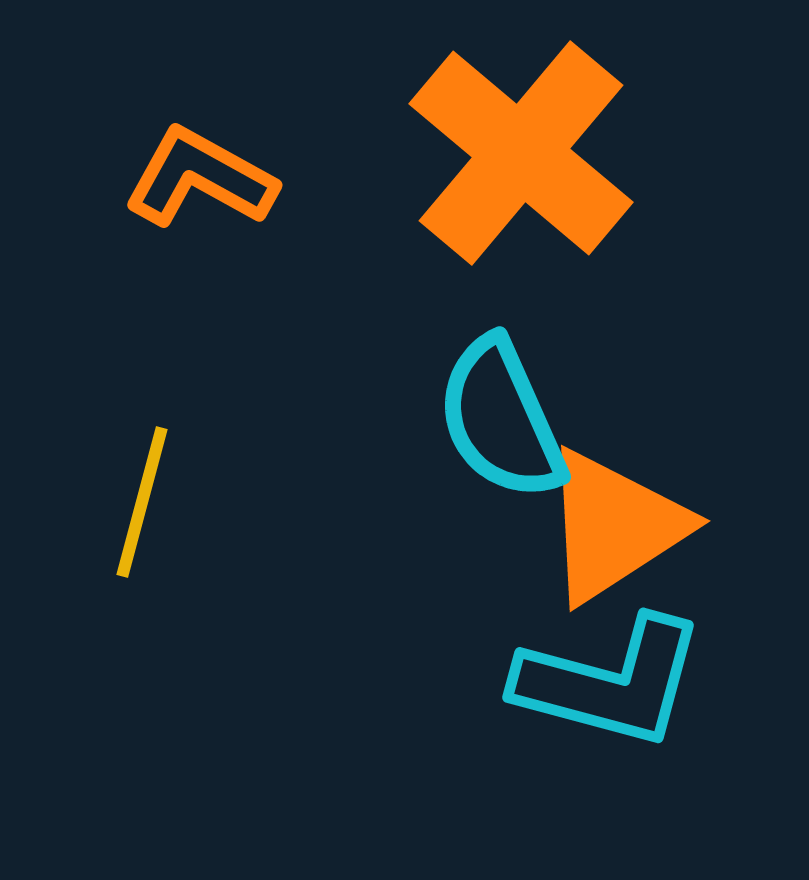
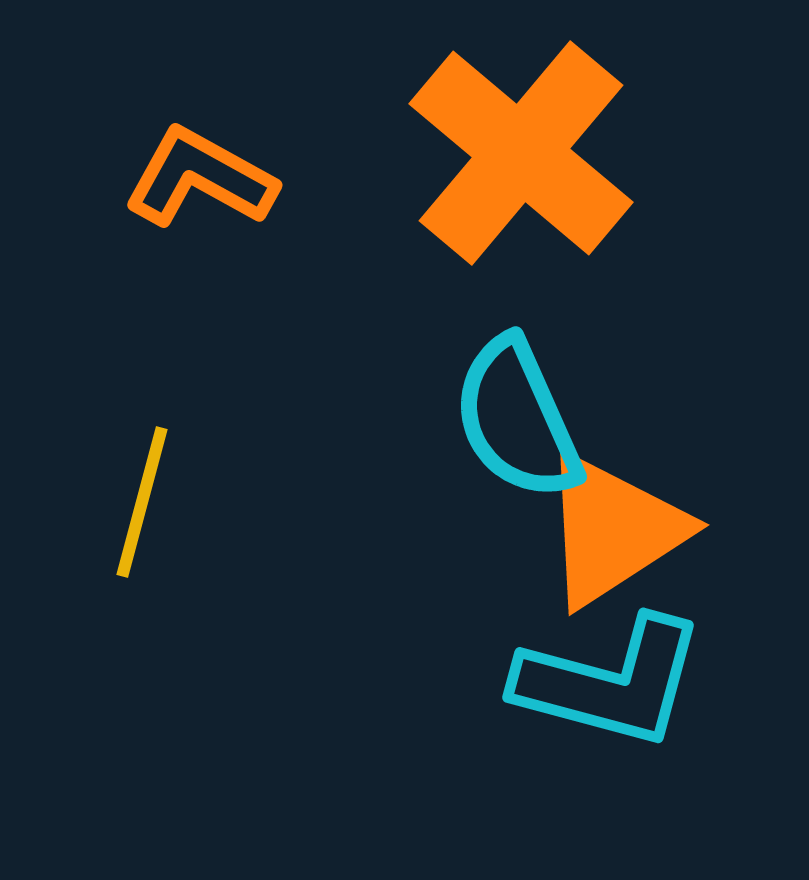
cyan semicircle: moved 16 px right
orange triangle: moved 1 px left, 4 px down
